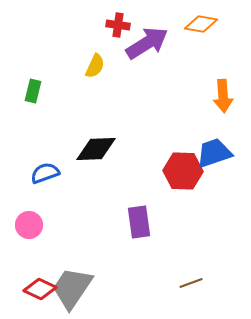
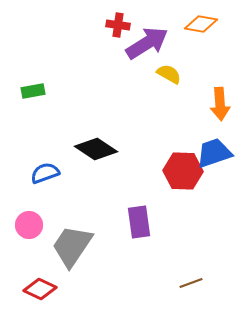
yellow semicircle: moved 74 px right, 8 px down; rotated 85 degrees counterclockwise
green rectangle: rotated 65 degrees clockwise
orange arrow: moved 3 px left, 8 px down
black diamond: rotated 36 degrees clockwise
gray trapezoid: moved 42 px up
